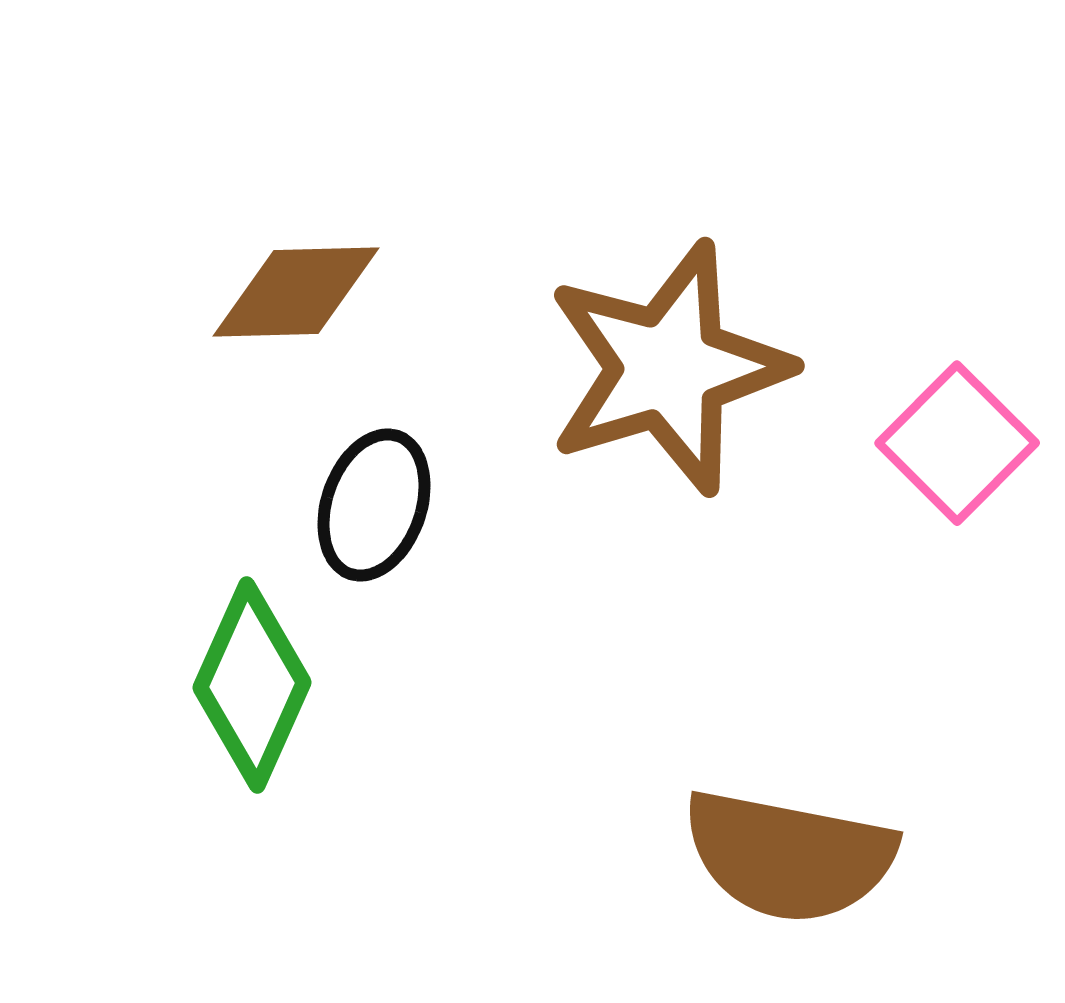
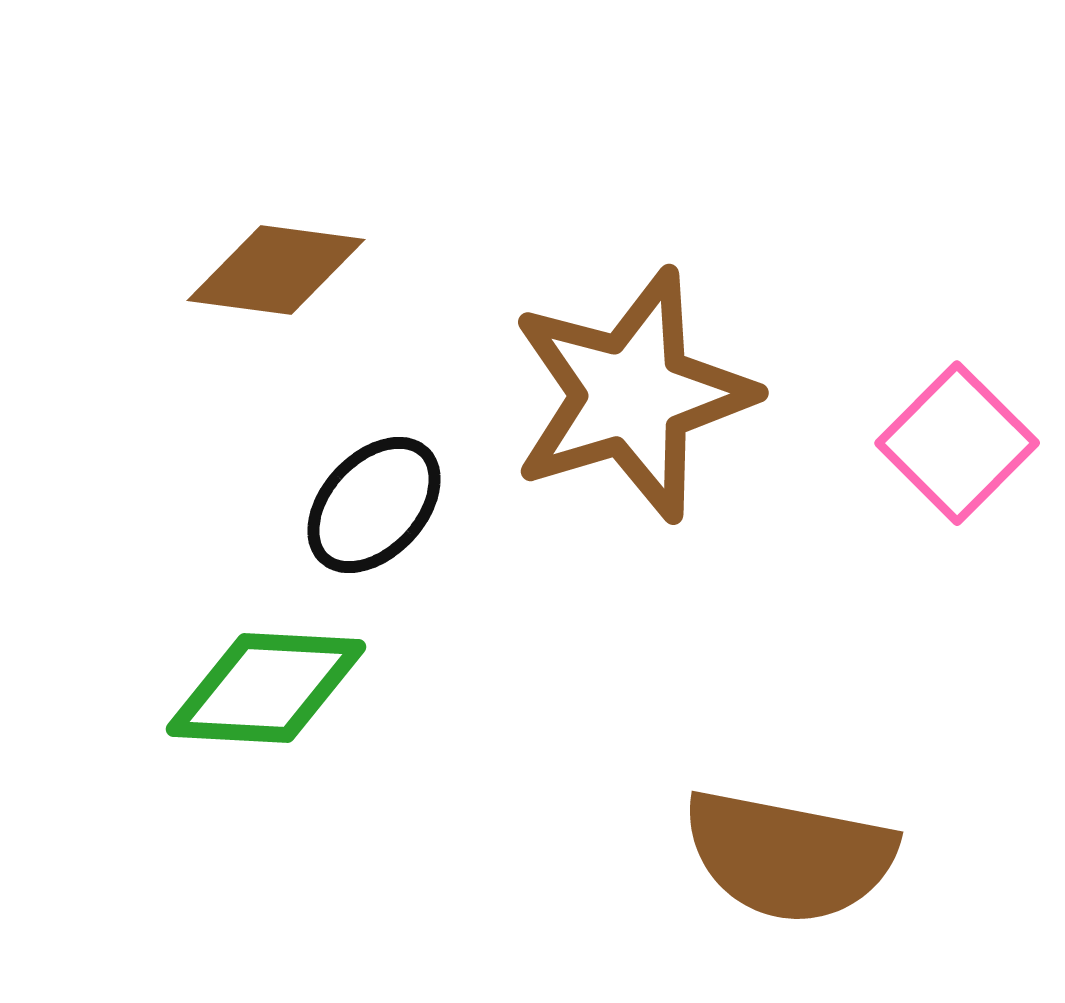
brown diamond: moved 20 px left, 22 px up; rotated 9 degrees clockwise
brown star: moved 36 px left, 27 px down
black ellipse: rotated 24 degrees clockwise
green diamond: moved 14 px right, 3 px down; rotated 69 degrees clockwise
